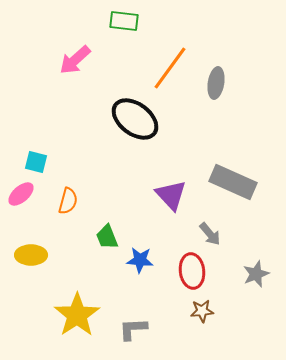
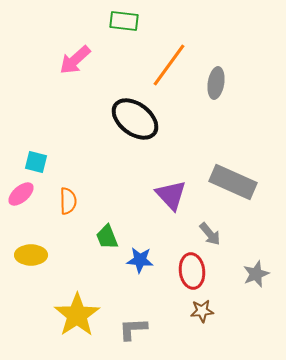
orange line: moved 1 px left, 3 px up
orange semicircle: rotated 16 degrees counterclockwise
